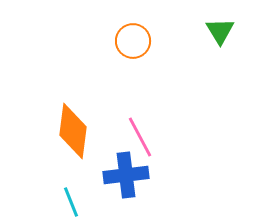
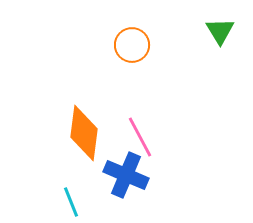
orange circle: moved 1 px left, 4 px down
orange diamond: moved 11 px right, 2 px down
blue cross: rotated 30 degrees clockwise
